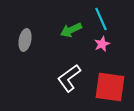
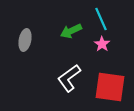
green arrow: moved 1 px down
pink star: rotated 14 degrees counterclockwise
